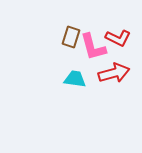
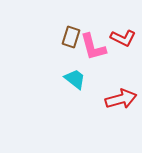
red L-shape: moved 5 px right
red arrow: moved 7 px right, 26 px down
cyan trapezoid: rotated 30 degrees clockwise
